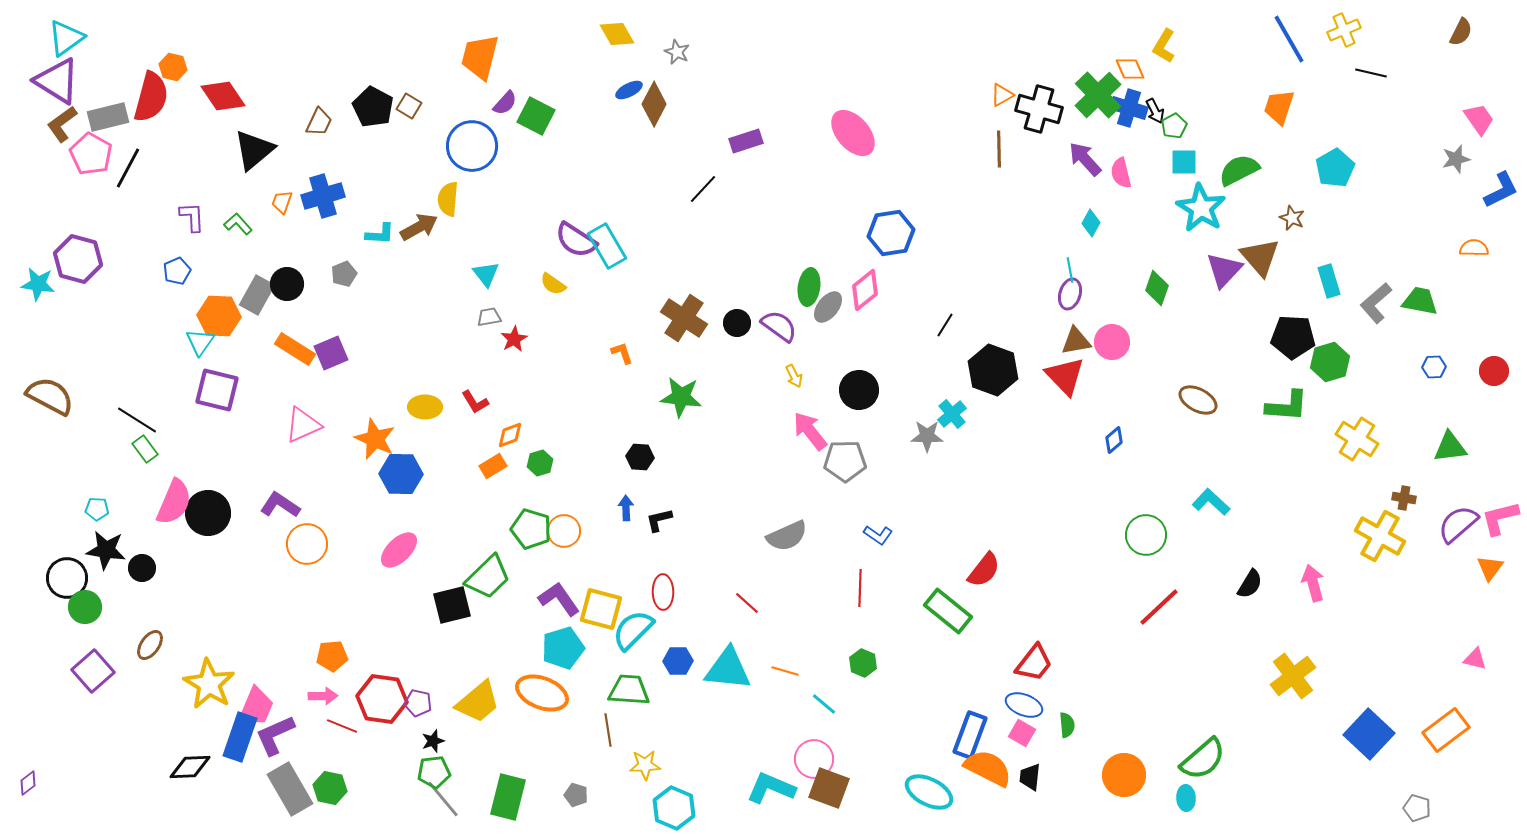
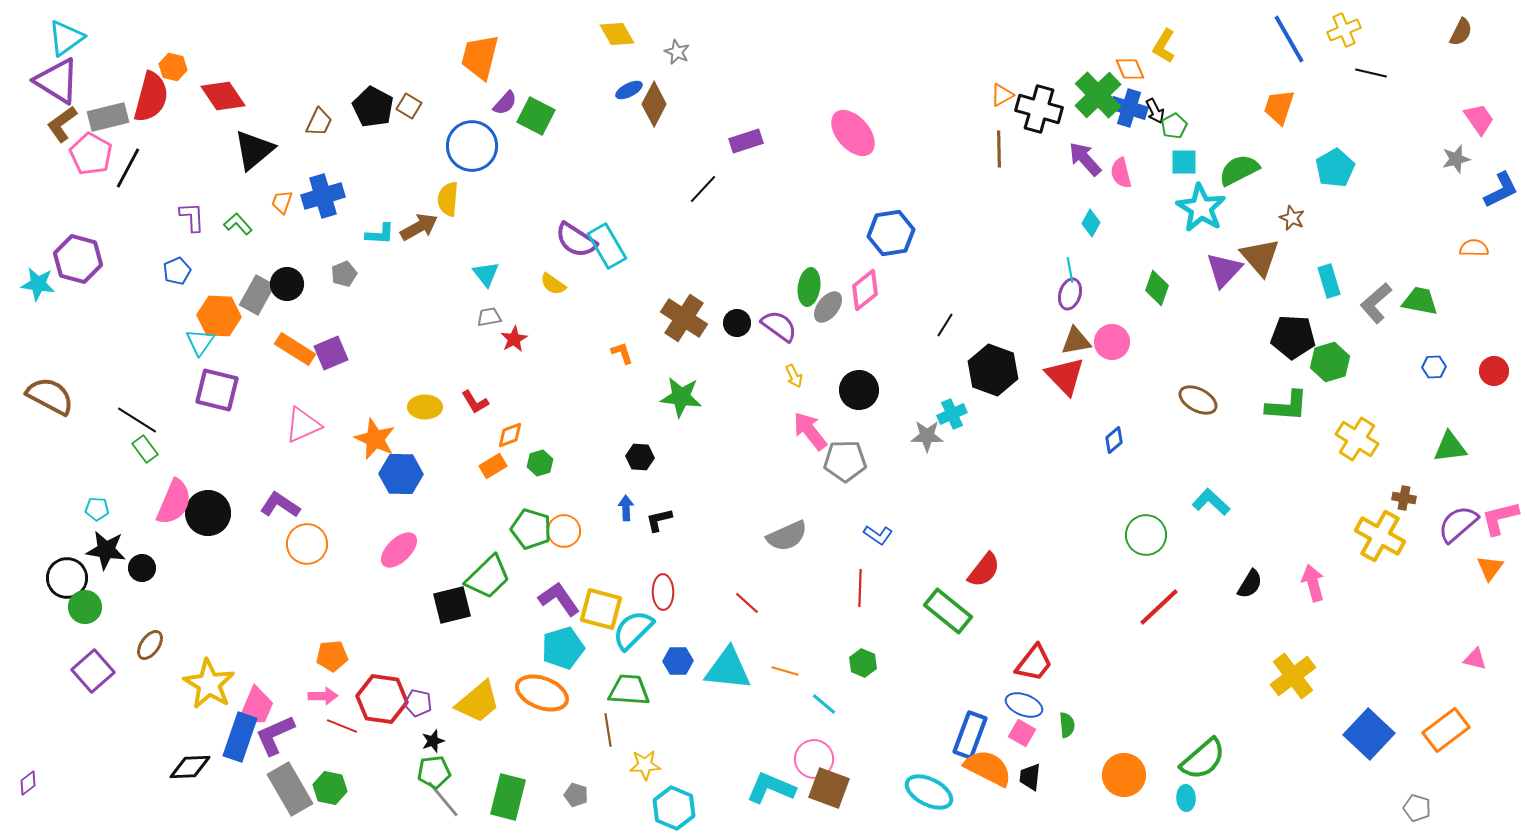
cyan cross at (952, 414): rotated 16 degrees clockwise
